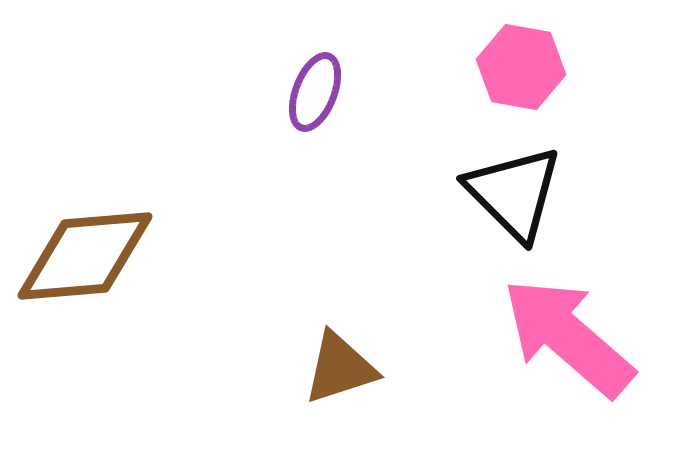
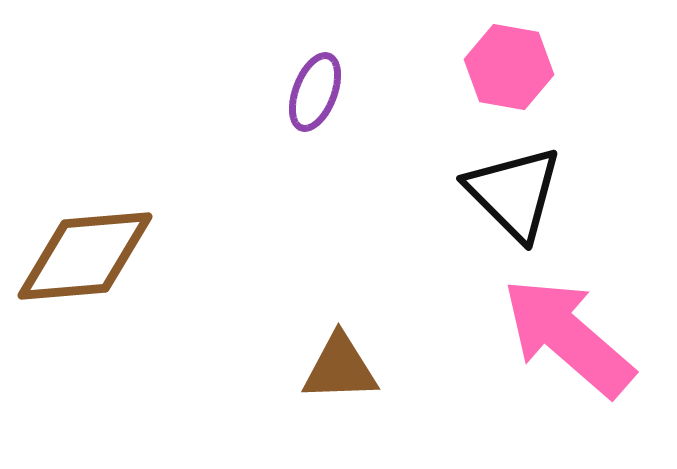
pink hexagon: moved 12 px left
brown triangle: rotated 16 degrees clockwise
